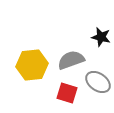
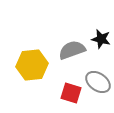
black star: moved 2 px down
gray semicircle: moved 1 px right, 10 px up
red square: moved 4 px right
